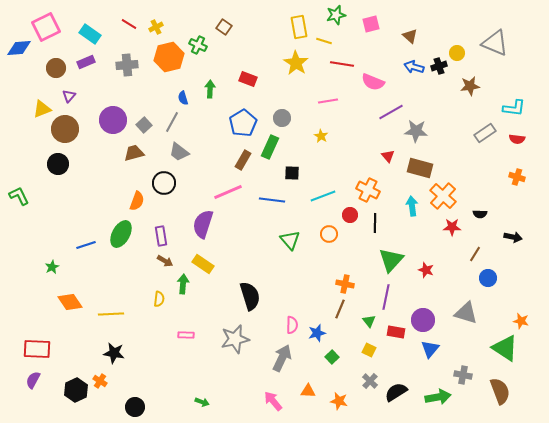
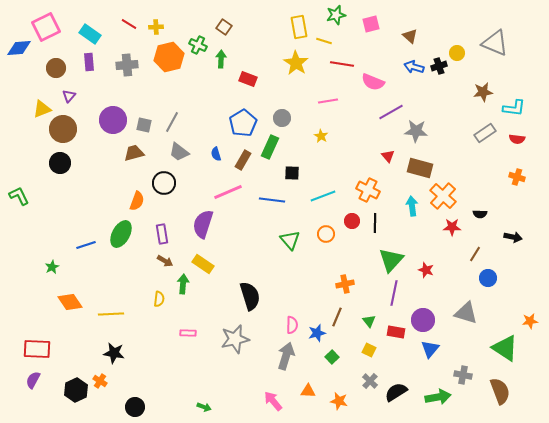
yellow cross at (156, 27): rotated 24 degrees clockwise
purple rectangle at (86, 62): moved 3 px right; rotated 72 degrees counterclockwise
brown star at (470, 86): moved 13 px right, 6 px down
green arrow at (210, 89): moved 11 px right, 30 px up
blue semicircle at (183, 98): moved 33 px right, 56 px down
gray square at (144, 125): rotated 35 degrees counterclockwise
brown circle at (65, 129): moved 2 px left
black circle at (58, 164): moved 2 px right, 1 px up
red circle at (350, 215): moved 2 px right, 6 px down
orange circle at (329, 234): moved 3 px left
purple rectangle at (161, 236): moved 1 px right, 2 px up
orange cross at (345, 284): rotated 24 degrees counterclockwise
purple line at (386, 297): moved 8 px right, 4 px up
brown line at (340, 309): moved 3 px left, 8 px down
orange star at (521, 321): moved 9 px right; rotated 21 degrees counterclockwise
pink rectangle at (186, 335): moved 2 px right, 2 px up
gray arrow at (282, 358): moved 4 px right, 2 px up; rotated 8 degrees counterclockwise
green arrow at (202, 402): moved 2 px right, 5 px down
